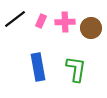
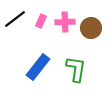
blue rectangle: rotated 48 degrees clockwise
